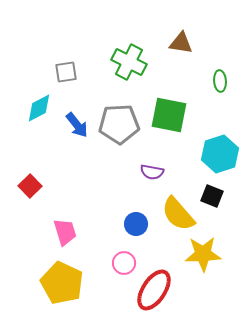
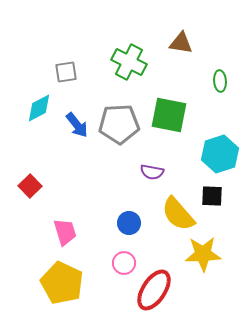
black square: rotated 20 degrees counterclockwise
blue circle: moved 7 px left, 1 px up
